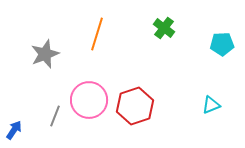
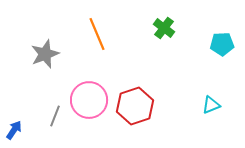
orange line: rotated 40 degrees counterclockwise
